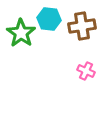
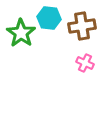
cyan hexagon: moved 1 px up
pink cross: moved 1 px left, 8 px up
